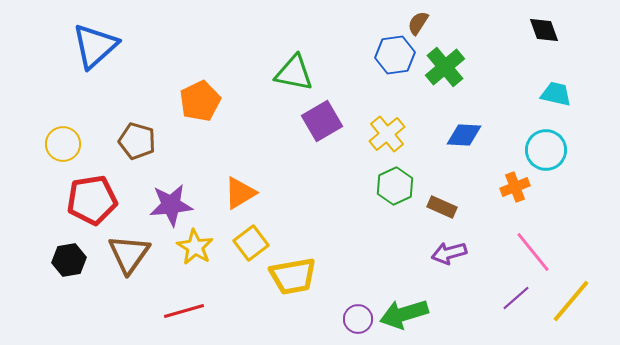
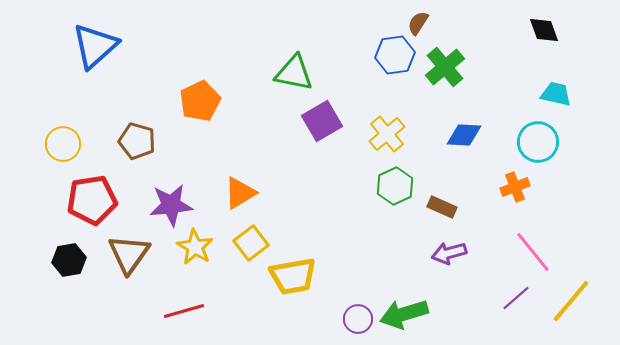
cyan circle: moved 8 px left, 8 px up
